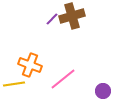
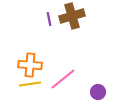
purple line: moved 3 px left; rotated 56 degrees counterclockwise
orange cross: rotated 15 degrees counterclockwise
yellow line: moved 16 px right
purple circle: moved 5 px left, 1 px down
